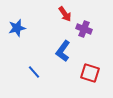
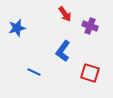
purple cross: moved 6 px right, 3 px up
blue line: rotated 24 degrees counterclockwise
